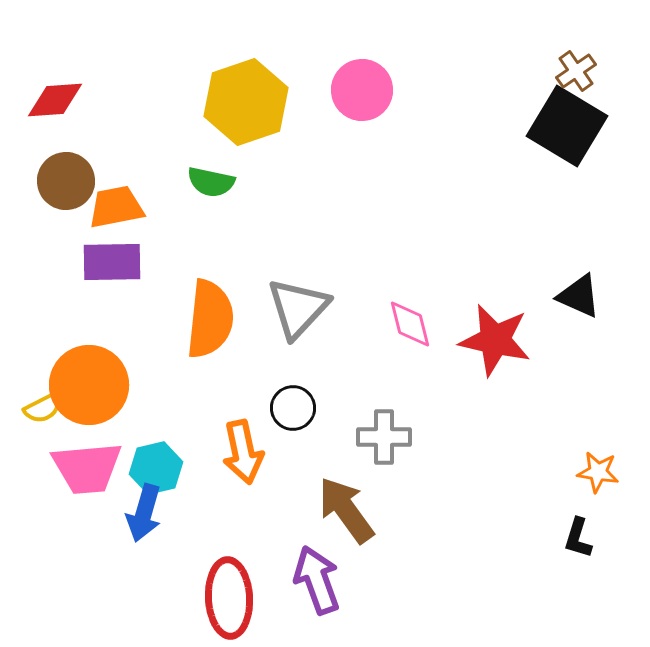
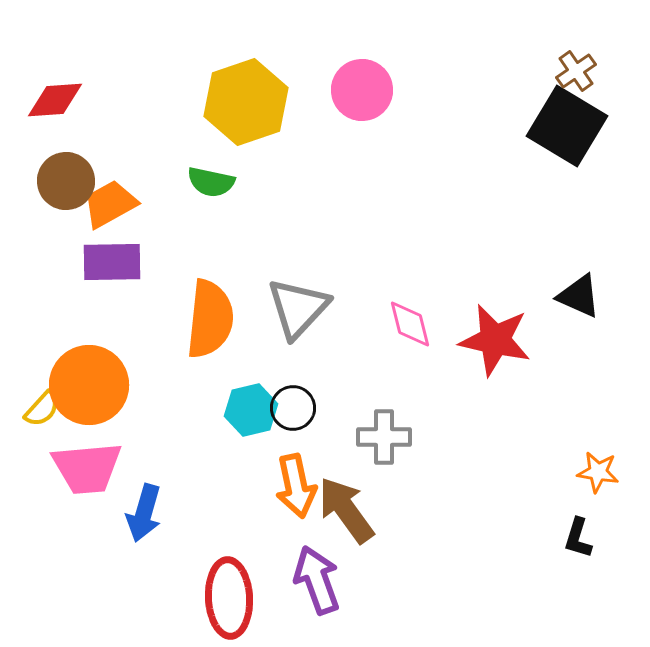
orange trapezoid: moved 6 px left, 3 px up; rotated 18 degrees counterclockwise
yellow semicircle: moved 1 px left, 1 px down; rotated 21 degrees counterclockwise
orange arrow: moved 53 px right, 34 px down
cyan hexagon: moved 95 px right, 58 px up
